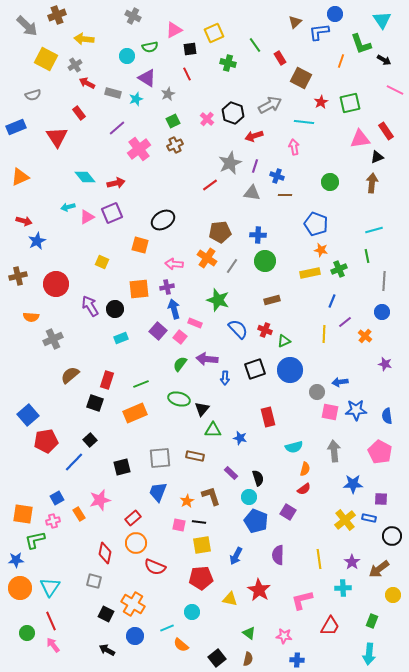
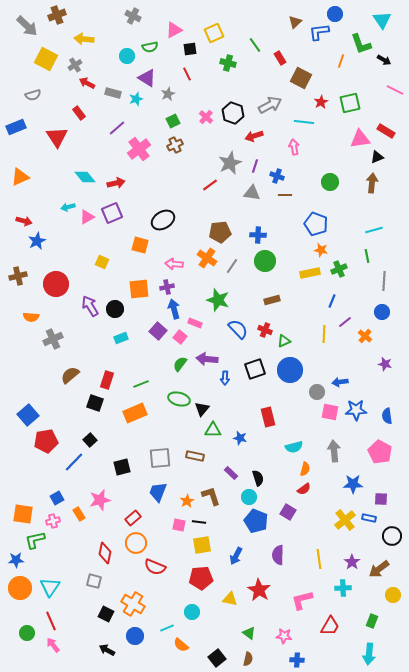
pink cross at (207, 119): moved 1 px left, 2 px up
red rectangle at (386, 131): rotated 24 degrees counterclockwise
